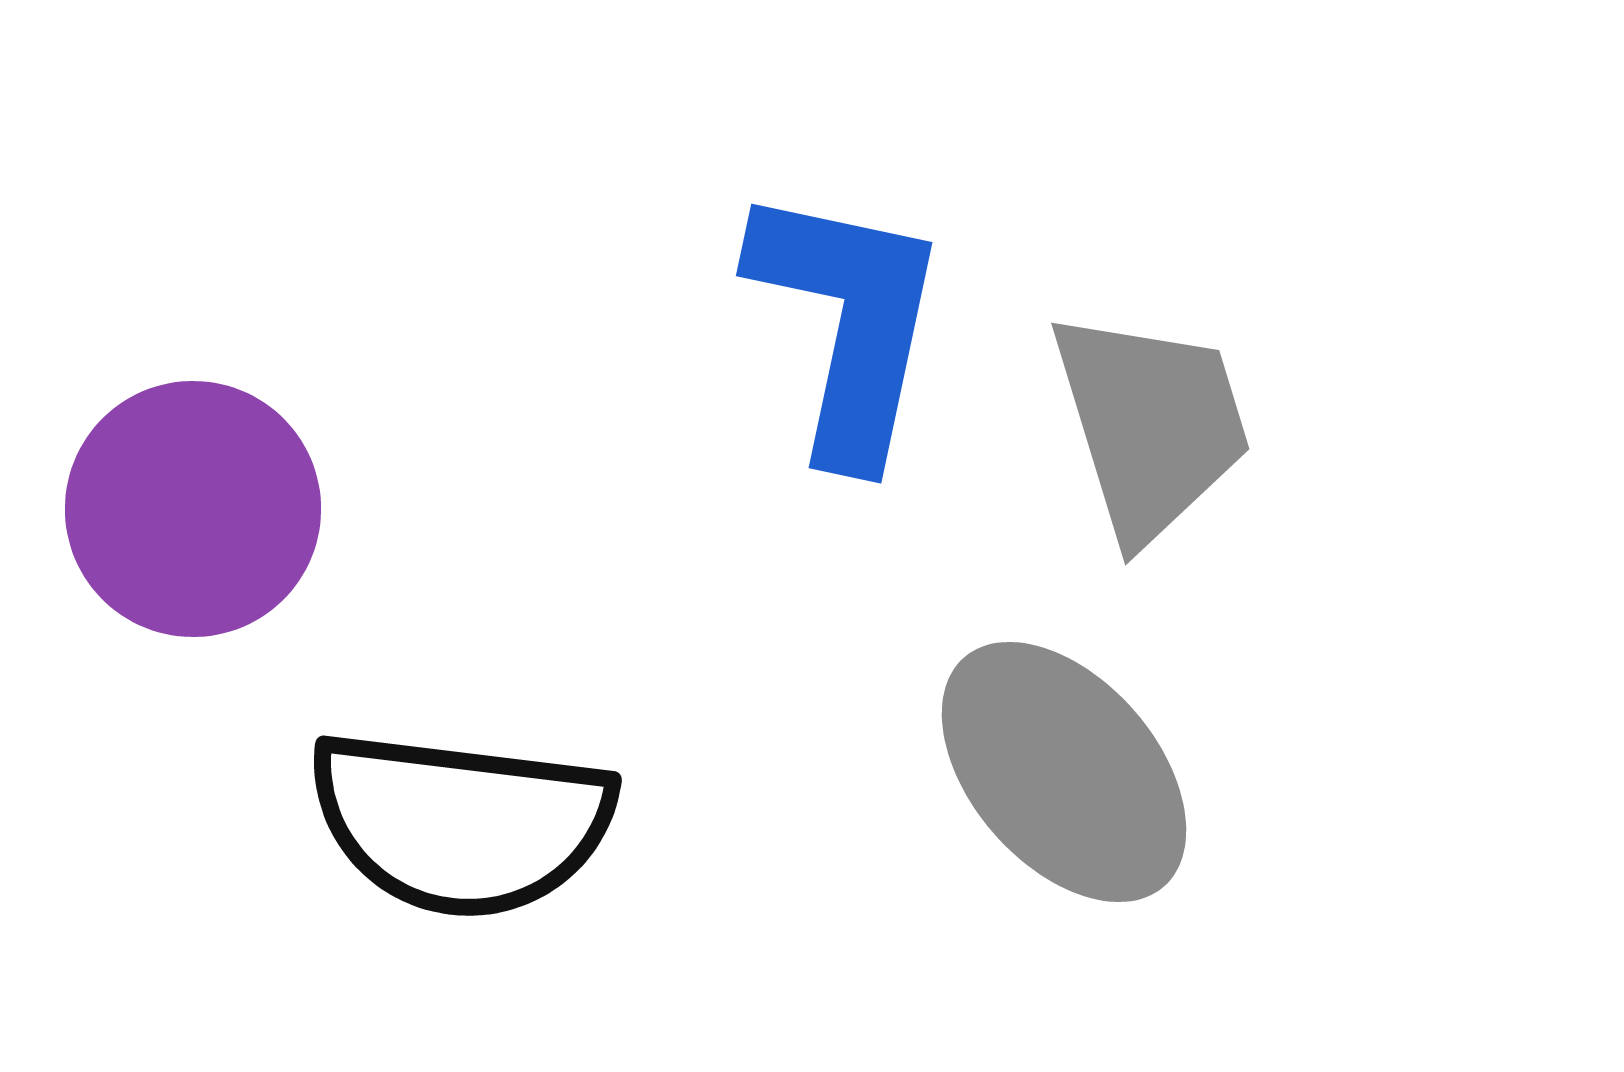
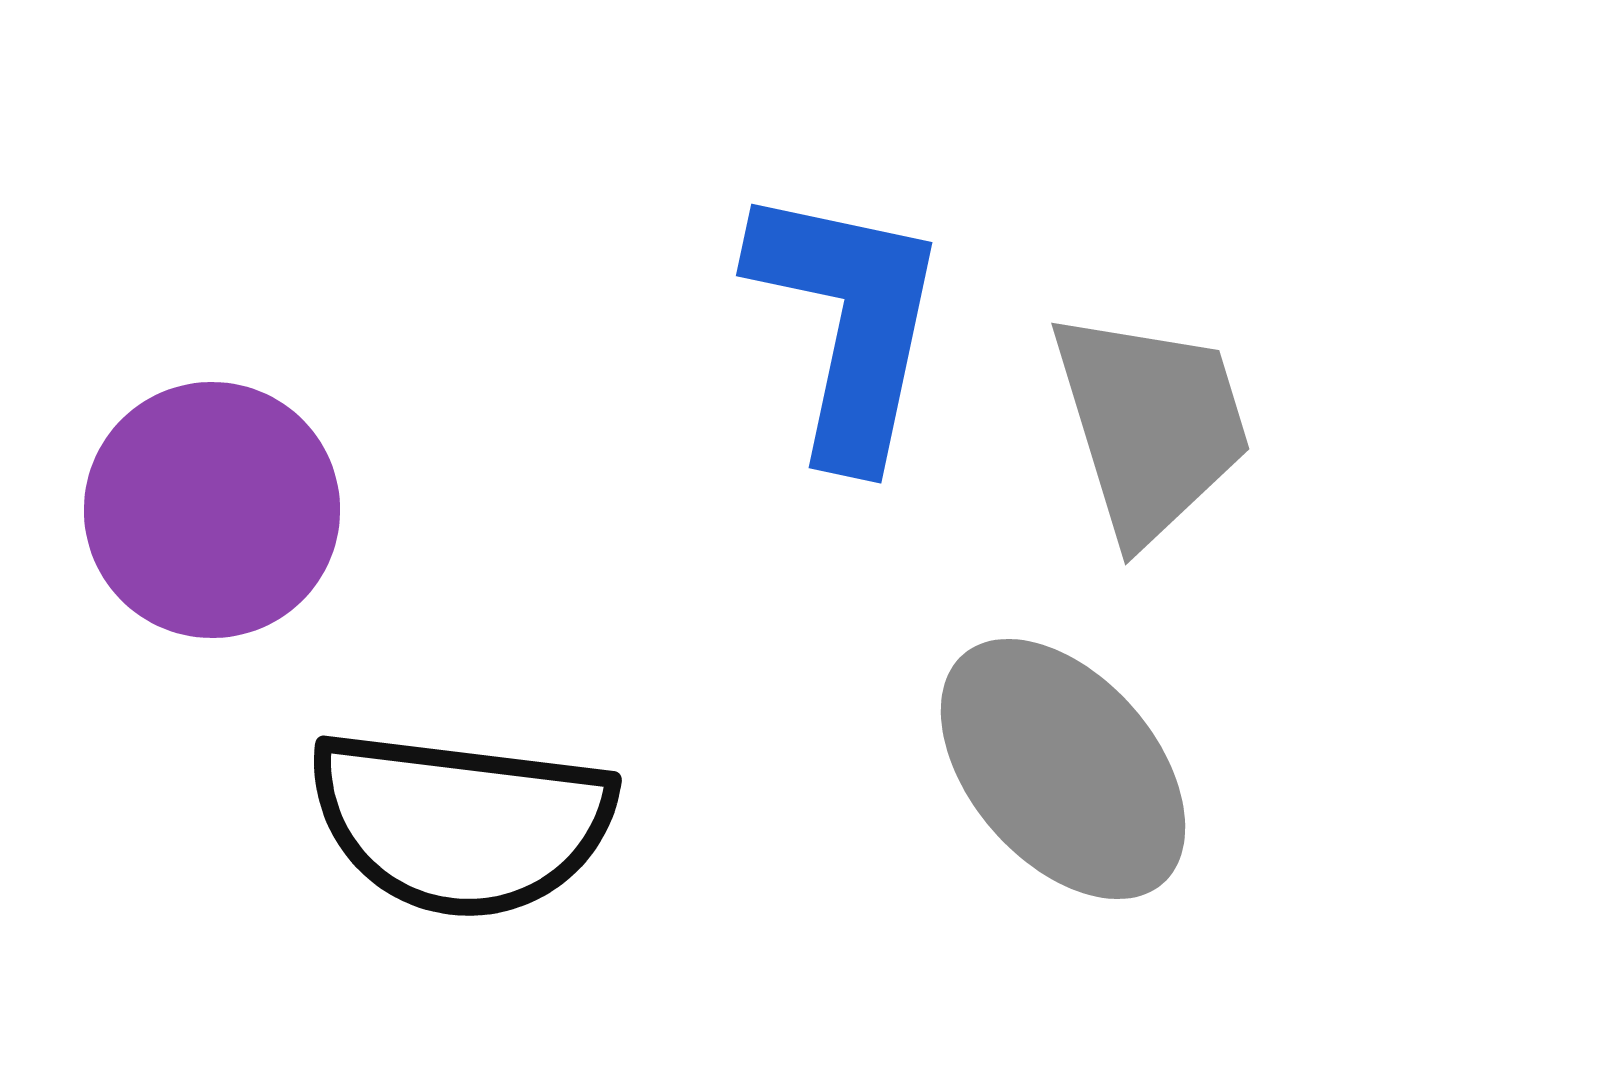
purple circle: moved 19 px right, 1 px down
gray ellipse: moved 1 px left, 3 px up
